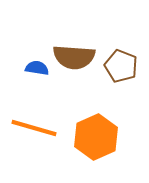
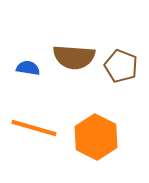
blue semicircle: moved 9 px left
orange hexagon: rotated 9 degrees counterclockwise
